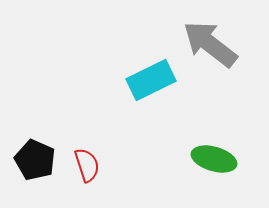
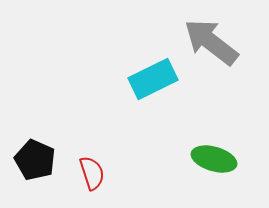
gray arrow: moved 1 px right, 2 px up
cyan rectangle: moved 2 px right, 1 px up
red semicircle: moved 5 px right, 8 px down
